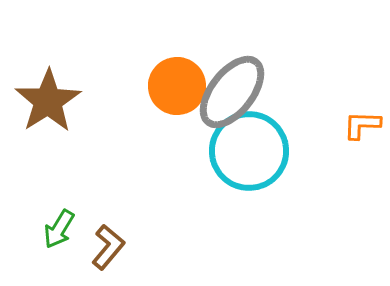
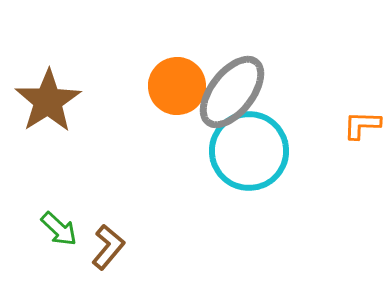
green arrow: rotated 78 degrees counterclockwise
